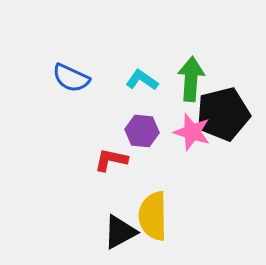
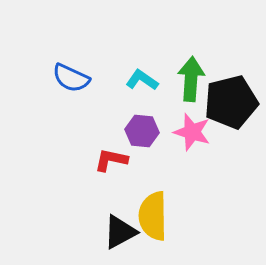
black pentagon: moved 8 px right, 12 px up
